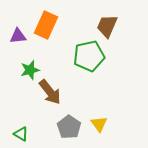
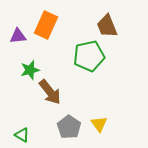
brown trapezoid: rotated 45 degrees counterclockwise
green triangle: moved 1 px right, 1 px down
